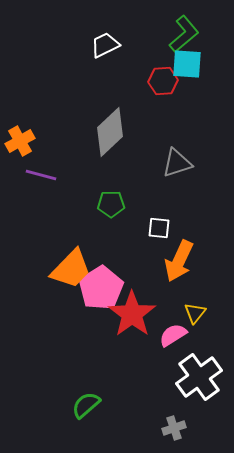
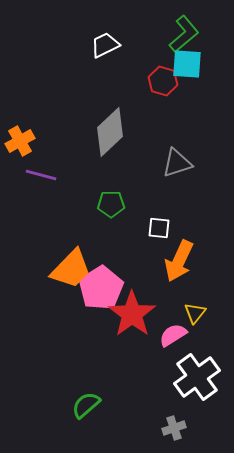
red hexagon: rotated 20 degrees clockwise
white cross: moved 2 px left
